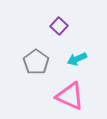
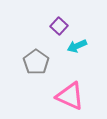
cyan arrow: moved 13 px up
